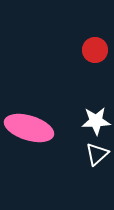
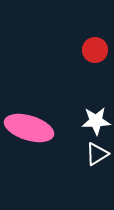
white triangle: rotated 10 degrees clockwise
